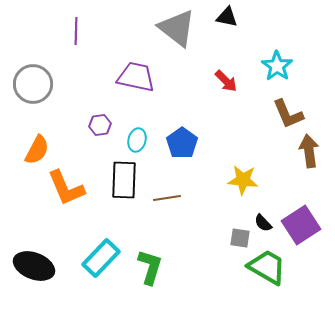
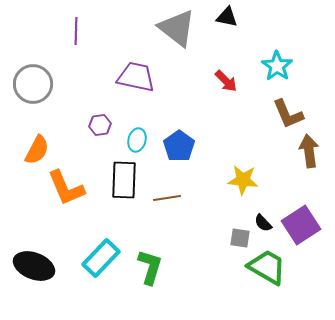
blue pentagon: moved 3 px left, 3 px down
